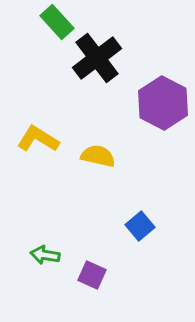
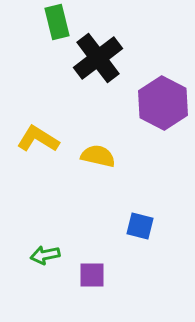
green rectangle: rotated 28 degrees clockwise
black cross: moved 1 px right
blue square: rotated 36 degrees counterclockwise
green arrow: rotated 20 degrees counterclockwise
purple square: rotated 24 degrees counterclockwise
